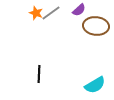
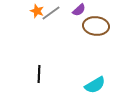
orange star: moved 1 px right, 2 px up
